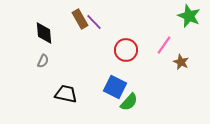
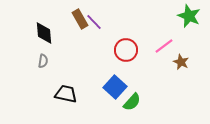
pink line: moved 1 px down; rotated 18 degrees clockwise
gray semicircle: rotated 16 degrees counterclockwise
blue square: rotated 15 degrees clockwise
green semicircle: moved 3 px right
